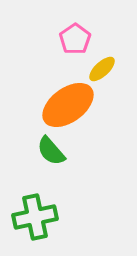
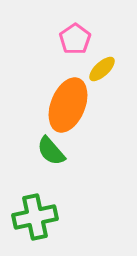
orange ellipse: rotated 32 degrees counterclockwise
